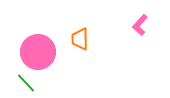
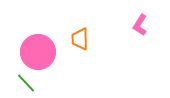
pink L-shape: rotated 10 degrees counterclockwise
